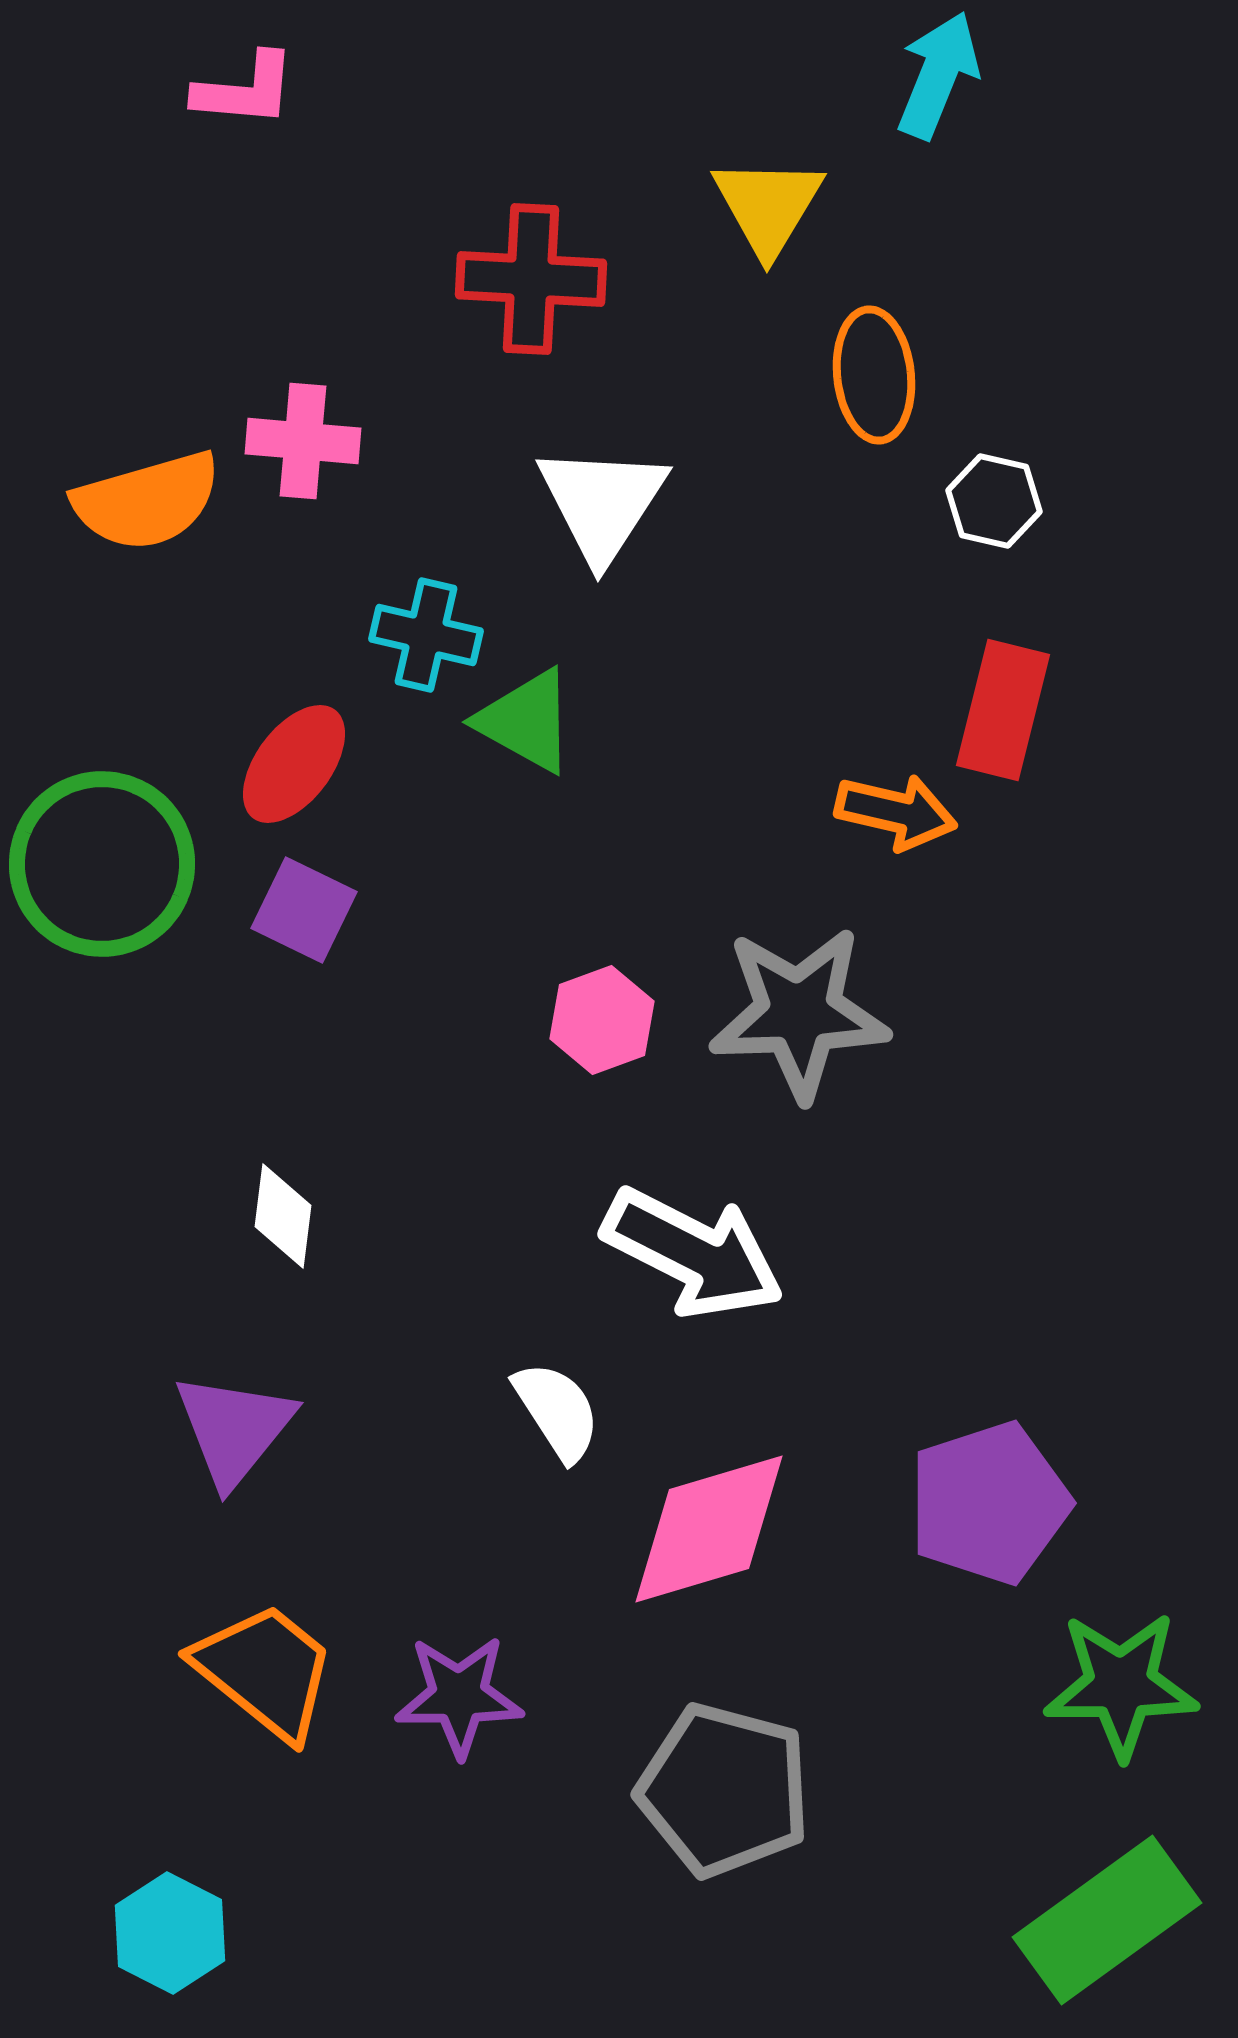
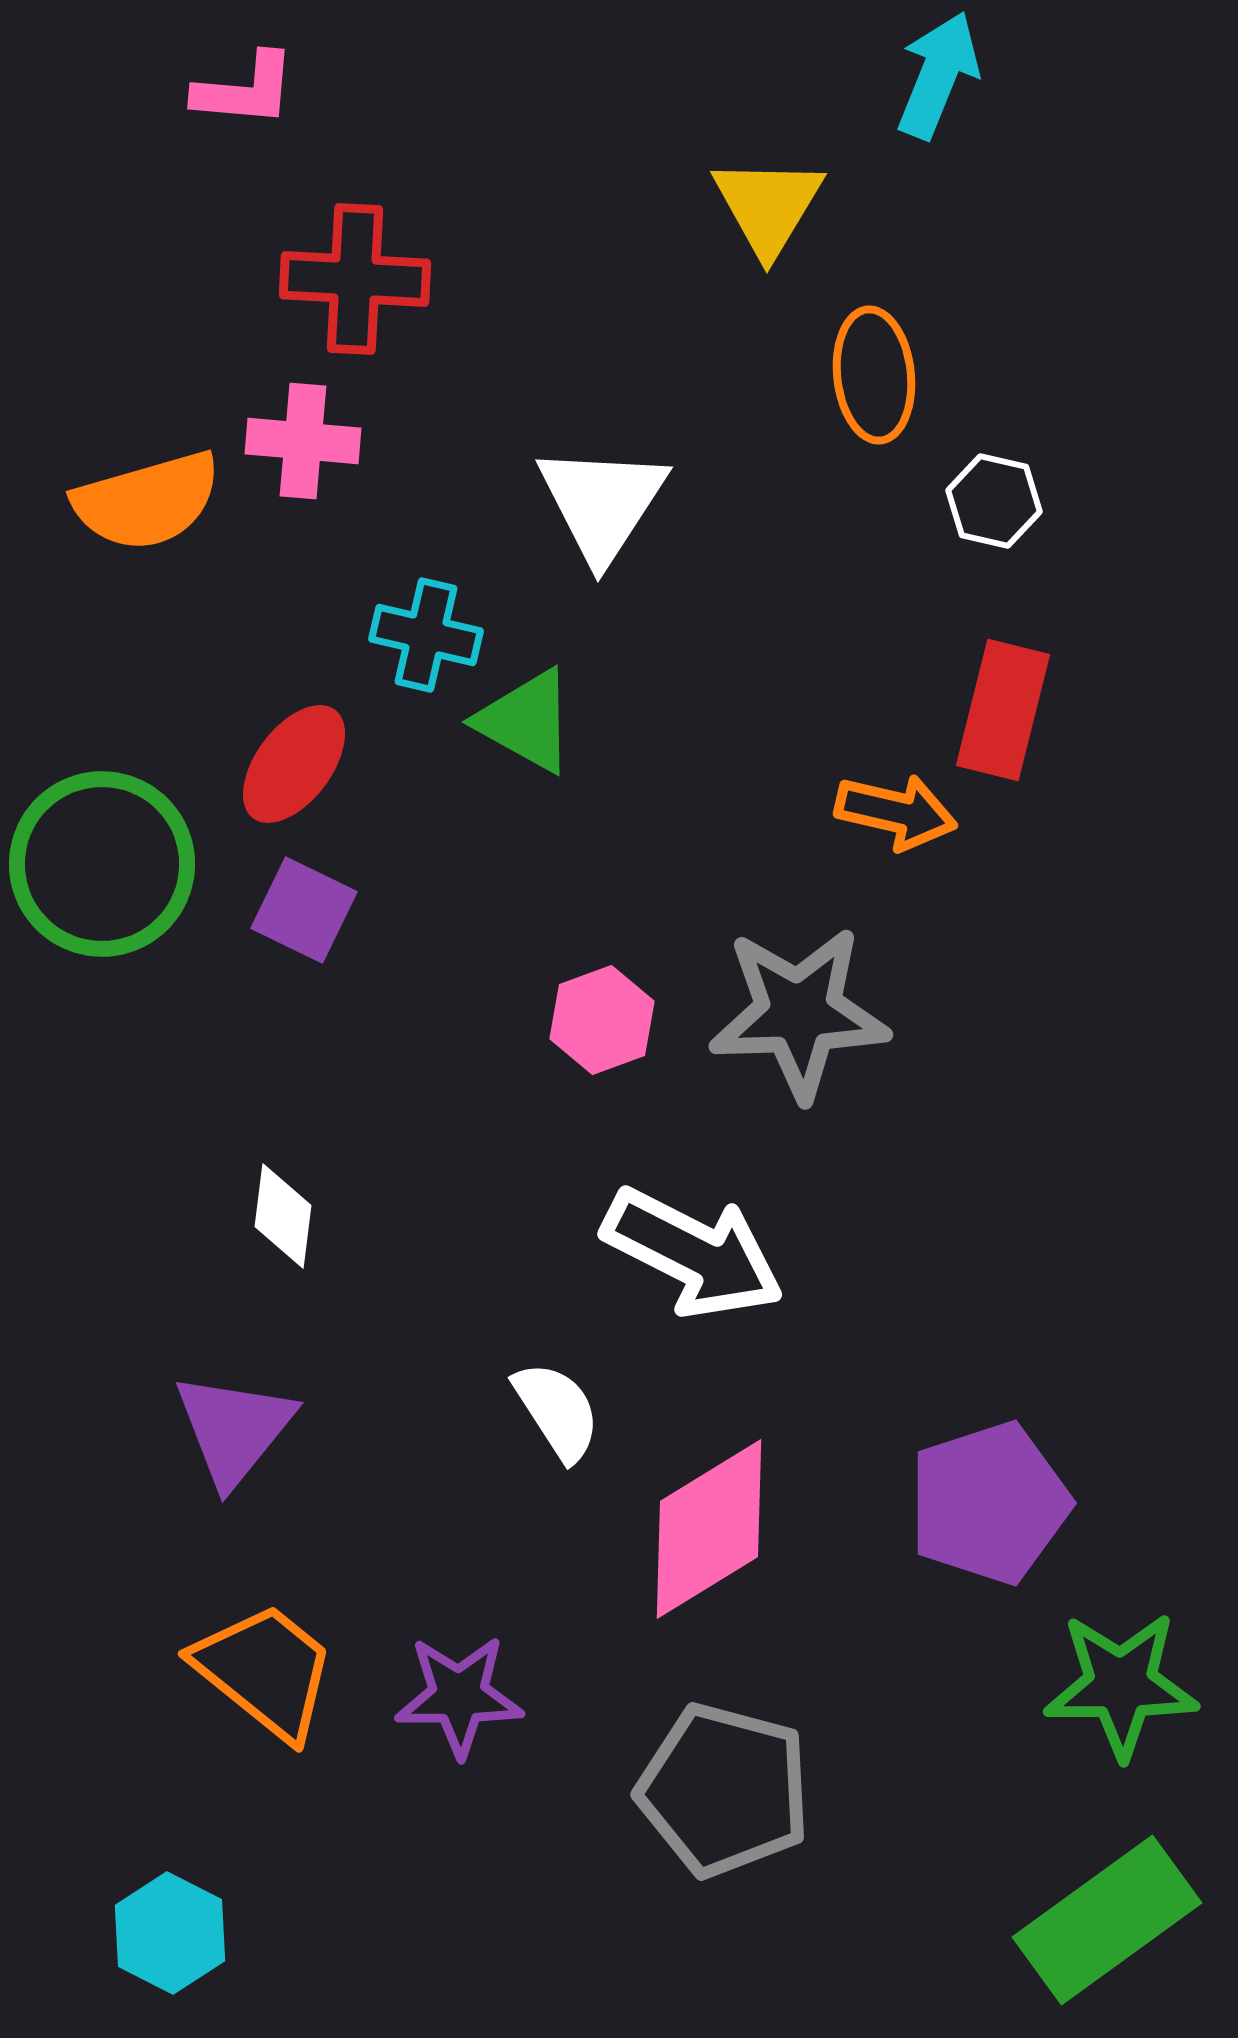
red cross: moved 176 px left
pink diamond: rotated 15 degrees counterclockwise
